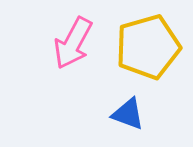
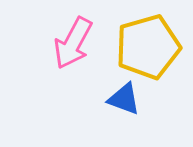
blue triangle: moved 4 px left, 15 px up
